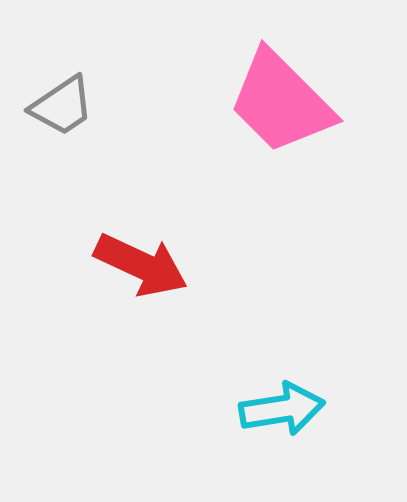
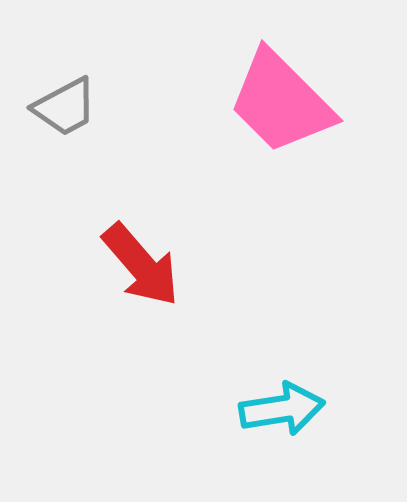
gray trapezoid: moved 3 px right, 1 px down; rotated 6 degrees clockwise
red arrow: rotated 24 degrees clockwise
